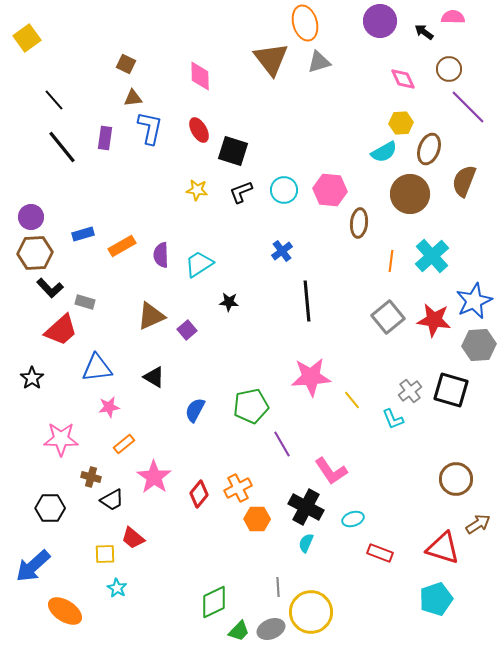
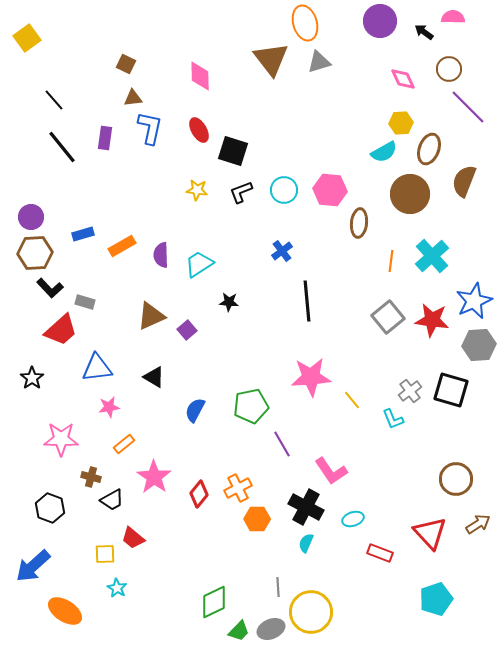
red star at (434, 320): moved 2 px left
black hexagon at (50, 508): rotated 20 degrees clockwise
red triangle at (443, 548): moved 13 px left, 15 px up; rotated 30 degrees clockwise
